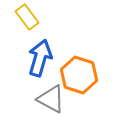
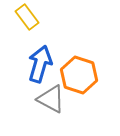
blue arrow: moved 6 px down
